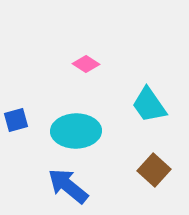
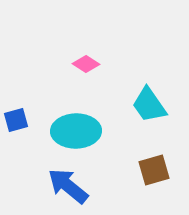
brown square: rotated 32 degrees clockwise
